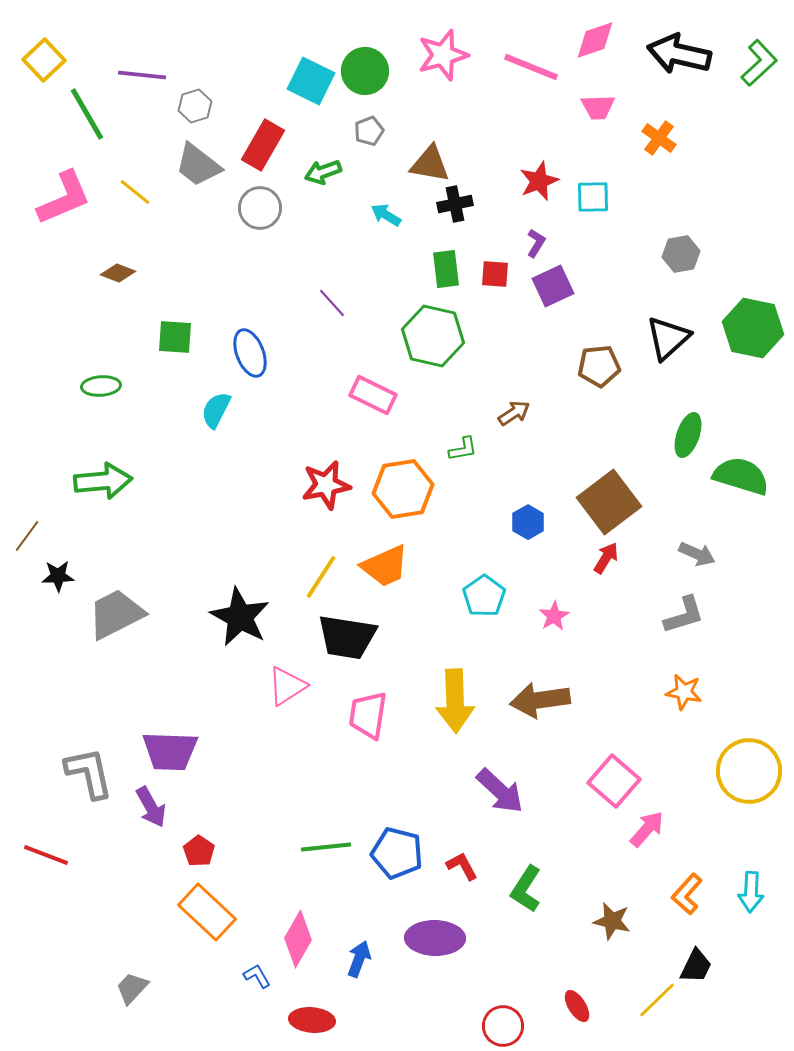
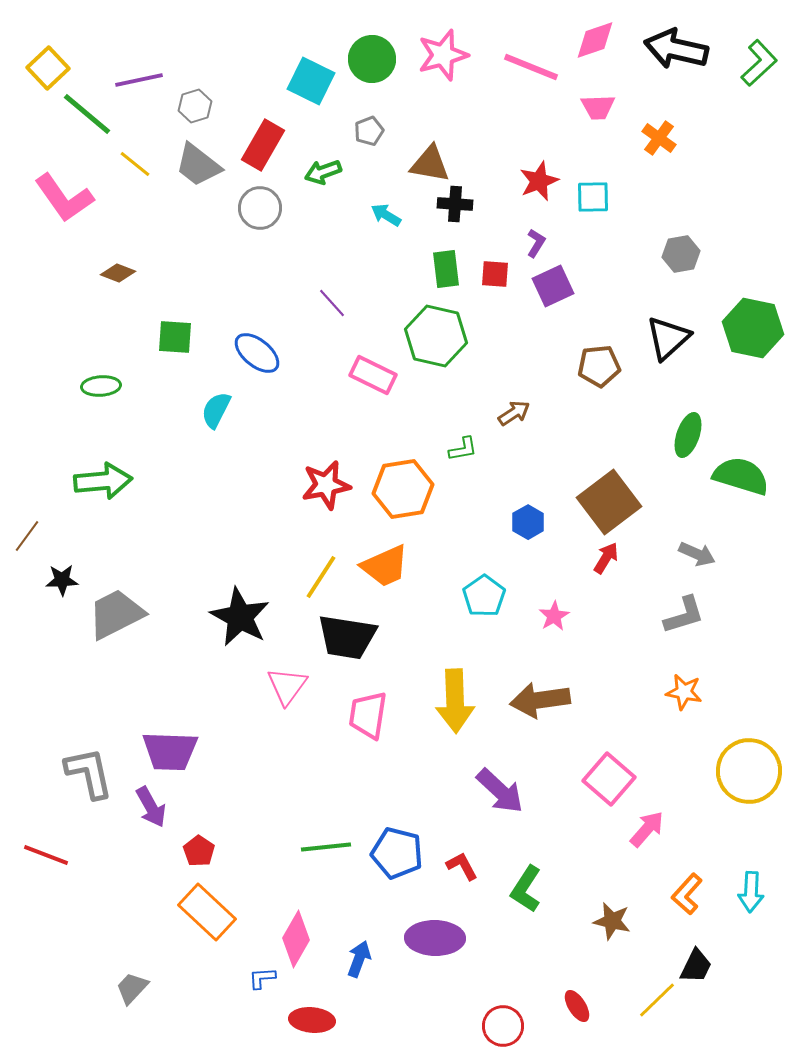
black arrow at (679, 54): moved 3 px left, 5 px up
yellow square at (44, 60): moved 4 px right, 8 px down
green circle at (365, 71): moved 7 px right, 12 px up
purple line at (142, 75): moved 3 px left, 5 px down; rotated 18 degrees counterclockwise
green line at (87, 114): rotated 20 degrees counterclockwise
yellow line at (135, 192): moved 28 px up
pink L-shape at (64, 198): rotated 78 degrees clockwise
black cross at (455, 204): rotated 16 degrees clockwise
green hexagon at (433, 336): moved 3 px right
blue ellipse at (250, 353): moved 7 px right; rotated 30 degrees counterclockwise
pink rectangle at (373, 395): moved 20 px up
black star at (58, 576): moved 4 px right, 4 px down
pink triangle at (287, 686): rotated 21 degrees counterclockwise
pink square at (614, 781): moved 5 px left, 2 px up
pink diamond at (298, 939): moved 2 px left
blue L-shape at (257, 976): moved 5 px right, 2 px down; rotated 64 degrees counterclockwise
